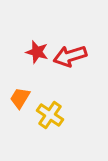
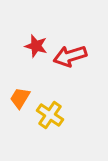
red star: moved 1 px left, 6 px up
